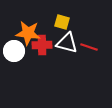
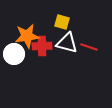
orange star: moved 1 px left, 3 px down; rotated 15 degrees counterclockwise
red cross: moved 1 px down
white circle: moved 3 px down
